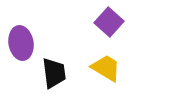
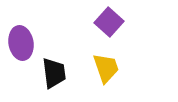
yellow trapezoid: rotated 40 degrees clockwise
